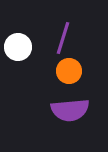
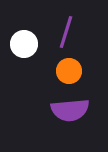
purple line: moved 3 px right, 6 px up
white circle: moved 6 px right, 3 px up
